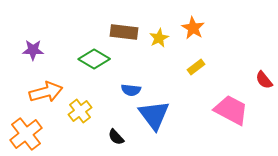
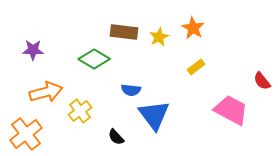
yellow star: moved 1 px up
red semicircle: moved 2 px left, 1 px down
